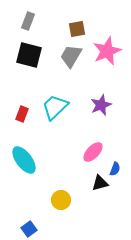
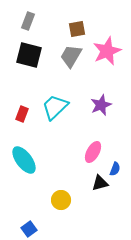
pink ellipse: rotated 15 degrees counterclockwise
